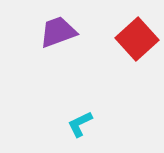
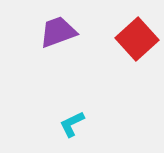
cyan L-shape: moved 8 px left
